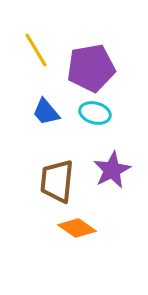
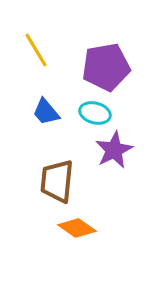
purple pentagon: moved 15 px right, 1 px up
purple star: moved 2 px right, 20 px up
